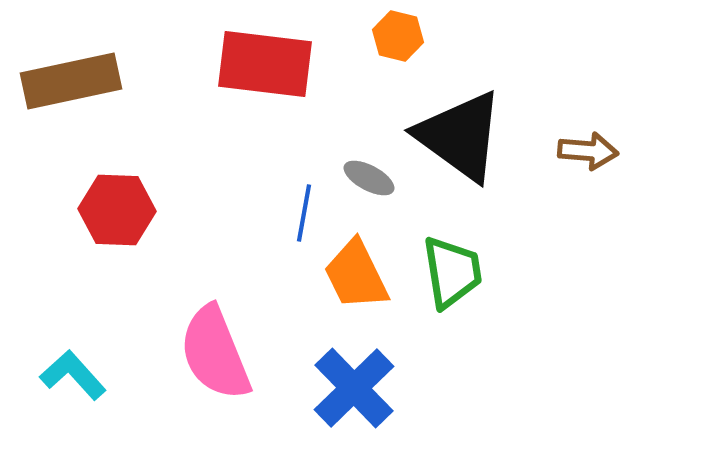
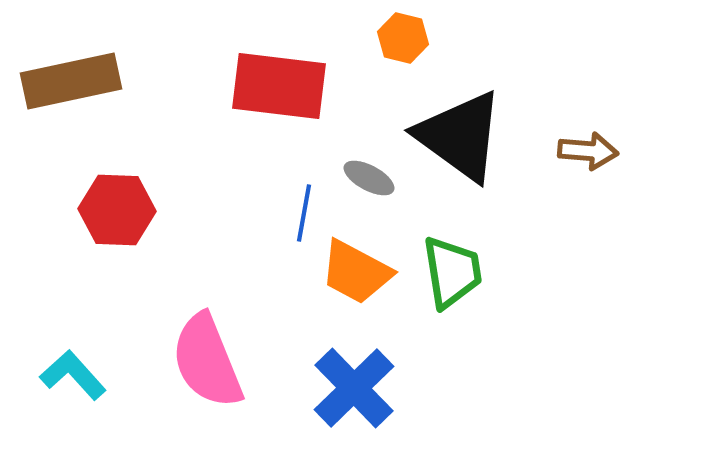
orange hexagon: moved 5 px right, 2 px down
red rectangle: moved 14 px right, 22 px down
orange trapezoid: moved 3 px up; rotated 36 degrees counterclockwise
pink semicircle: moved 8 px left, 8 px down
